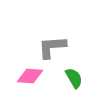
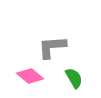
pink diamond: rotated 36 degrees clockwise
